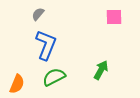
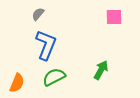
orange semicircle: moved 1 px up
